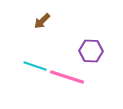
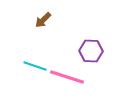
brown arrow: moved 1 px right, 1 px up
